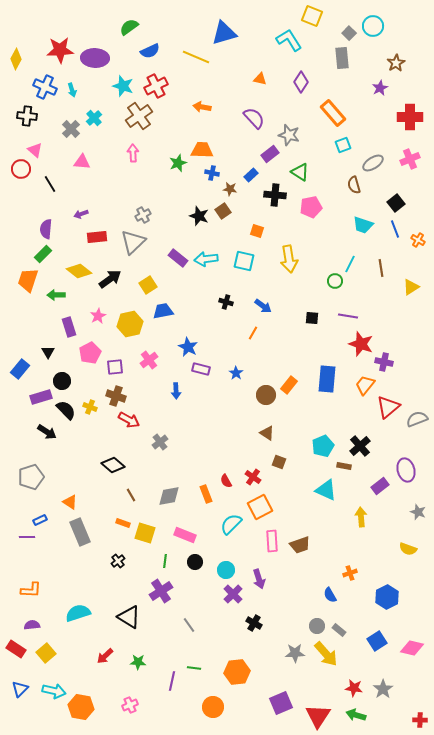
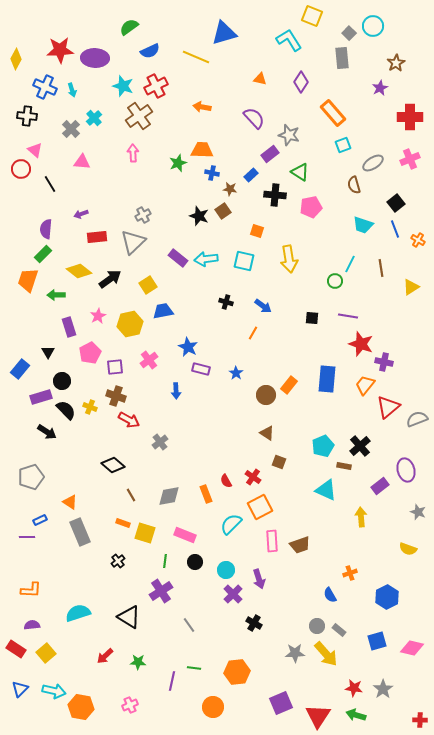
blue square at (377, 641): rotated 18 degrees clockwise
